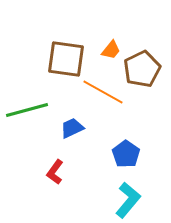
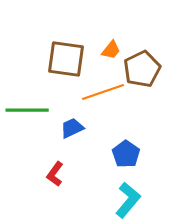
orange line: rotated 48 degrees counterclockwise
green line: rotated 15 degrees clockwise
red L-shape: moved 2 px down
